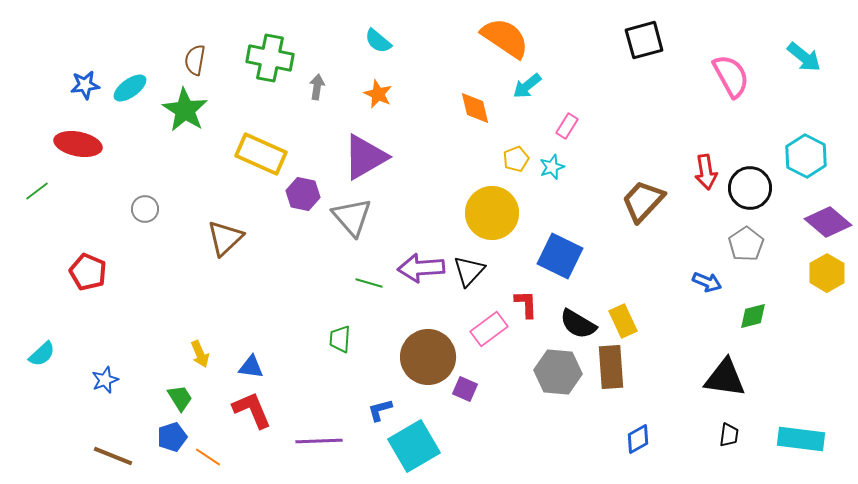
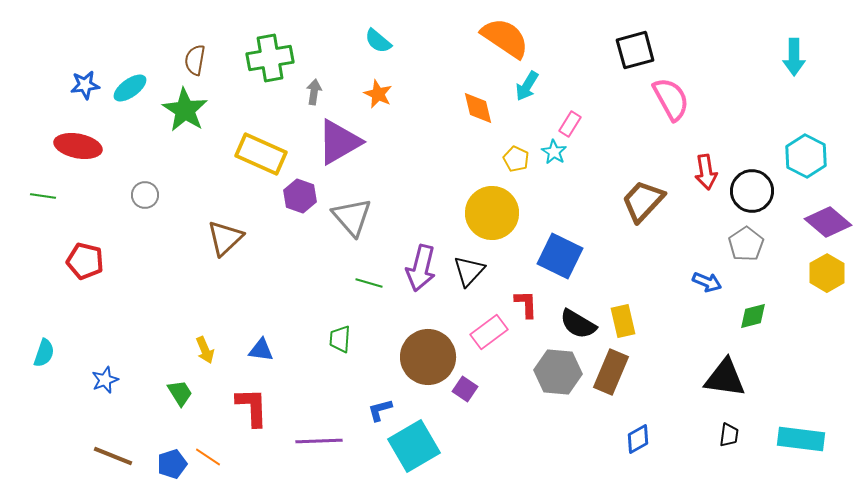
black square at (644, 40): moved 9 px left, 10 px down
cyan arrow at (804, 57): moved 10 px left; rotated 51 degrees clockwise
green cross at (270, 58): rotated 21 degrees counterclockwise
pink semicircle at (731, 76): moved 60 px left, 23 px down
cyan arrow at (527, 86): rotated 20 degrees counterclockwise
gray arrow at (317, 87): moved 3 px left, 5 px down
orange diamond at (475, 108): moved 3 px right
pink rectangle at (567, 126): moved 3 px right, 2 px up
red ellipse at (78, 144): moved 2 px down
purple triangle at (365, 157): moved 26 px left, 15 px up
yellow pentagon at (516, 159): rotated 25 degrees counterclockwise
cyan star at (552, 167): moved 2 px right, 15 px up; rotated 20 degrees counterclockwise
black circle at (750, 188): moved 2 px right, 3 px down
green line at (37, 191): moved 6 px right, 5 px down; rotated 45 degrees clockwise
purple hexagon at (303, 194): moved 3 px left, 2 px down; rotated 8 degrees clockwise
gray circle at (145, 209): moved 14 px up
purple arrow at (421, 268): rotated 72 degrees counterclockwise
red pentagon at (88, 272): moved 3 px left, 11 px up; rotated 9 degrees counterclockwise
yellow rectangle at (623, 321): rotated 12 degrees clockwise
pink rectangle at (489, 329): moved 3 px down
cyan semicircle at (42, 354): moved 2 px right, 1 px up; rotated 28 degrees counterclockwise
yellow arrow at (200, 354): moved 5 px right, 4 px up
blue triangle at (251, 367): moved 10 px right, 17 px up
brown rectangle at (611, 367): moved 5 px down; rotated 27 degrees clockwise
purple square at (465, 389): rotated 10 degrees clockwise
green trapezoid at (180, 398): moved 5 px up
red L-shape at (252, 410): moved 3 px up; rotated 21 degrees clockwise
blue pentagon at (172, 437): moved 27 px down
